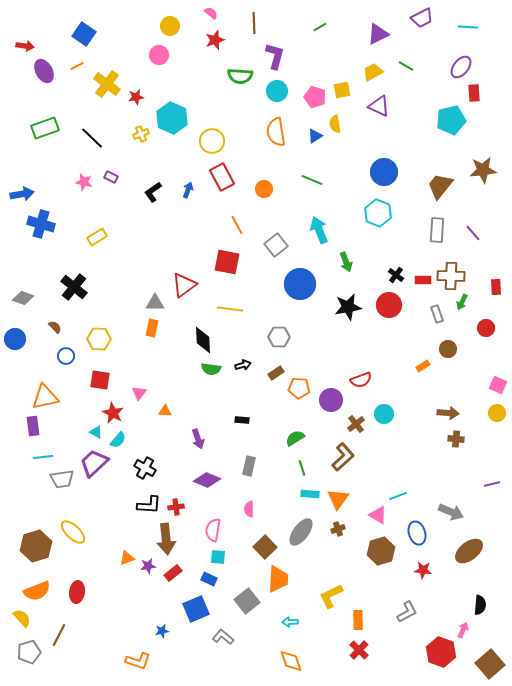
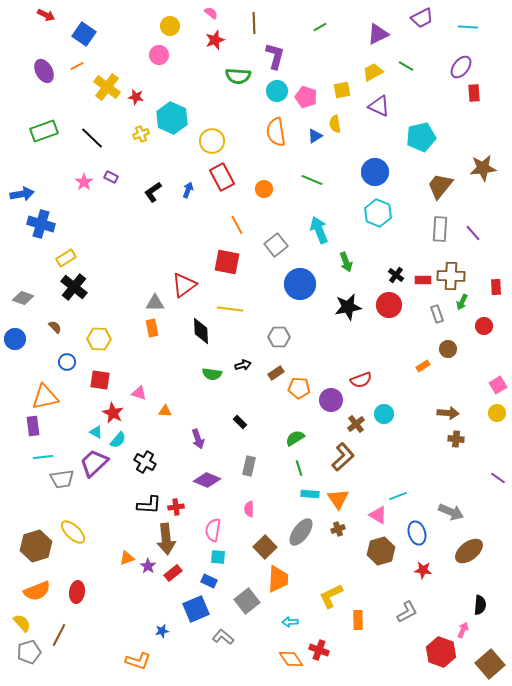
red arrow at (25, 46): moved 21 px right, 31 px up; rotated 18 degrees clockwise
green semicircle at (240, 76): moved 2 px left
yellow cross at (107, 84): moved 3 px down
red star at (136, 97): rotated 21 degrees clockwise
pink pentagon at (315, 97): moved 9 px left
cyan pentagon at (451, 120): moved 30 px left, 17 px down
green rectangle at (45, 128): moved 1 px left, 3 px down
brown star at (483, 170): moved 2 px up
blue circle at (384, 172): moved 9 px left
pink star at (84, 182): rotated 24 degrees clockwise
gray rectangle at (437, 230): moved 3 px right, 1 px up
yellow rectangle at (97, 237): moved 31 px left, 21 px down
orange rectangle at (152, 328): rotated 24 degrees counterclockwise
red circle at (486, 328): moved 2 px left, 2 px up
black diamond at (203, 340): moved 2 px left, 9 px up
blue circle at (66, 356): moved 1 px right, 6 px down
green semicircle at (211, 369): moved 1 px right, 5 px down
pink square at (498, 385): rotated 36 degrees clockwise
pink triangle at (139, 393): rotated 49 degrees counterclockwise
black rectangle at (242, 420): moved 2 px left, 2 px down; rotated 40 degrees clockwise
black cross at (145, 468): moved 6 px up
green line at (302, 468): moved 3 px left
purple line at (492, 484): moved 6 px right, 6 px up; rotated 49 degrees clockwise
orange triangle at (338, 499): rotated 10 degrees counterclockwise
purple star at (148, 566): rotated 28 degrees counterclockwise
blue rectangle at (209, 579): moved 2 px down
yellow semicircle at (22, 618): moved 5 px down
red cross at (359, 650): moved 40 px left; rotated 24 degrees counterclockwise
orange diamond at (291, 661): moved 2 px up; rotated 15 degrees counterclockwise
